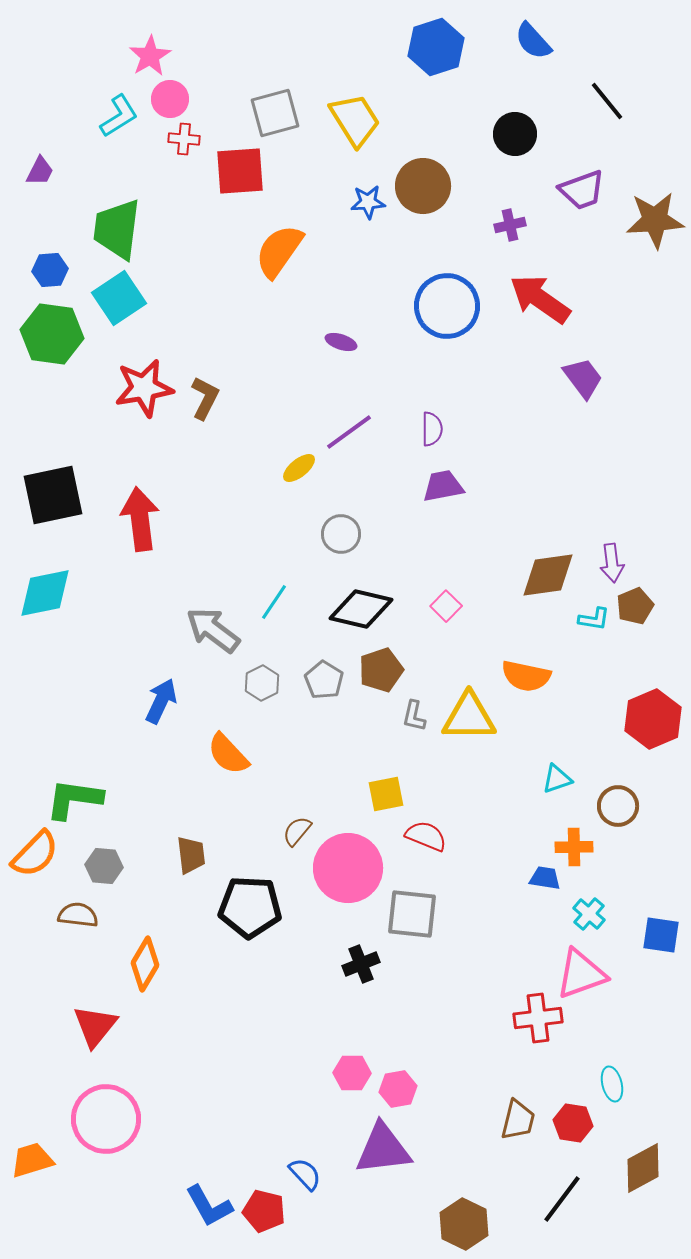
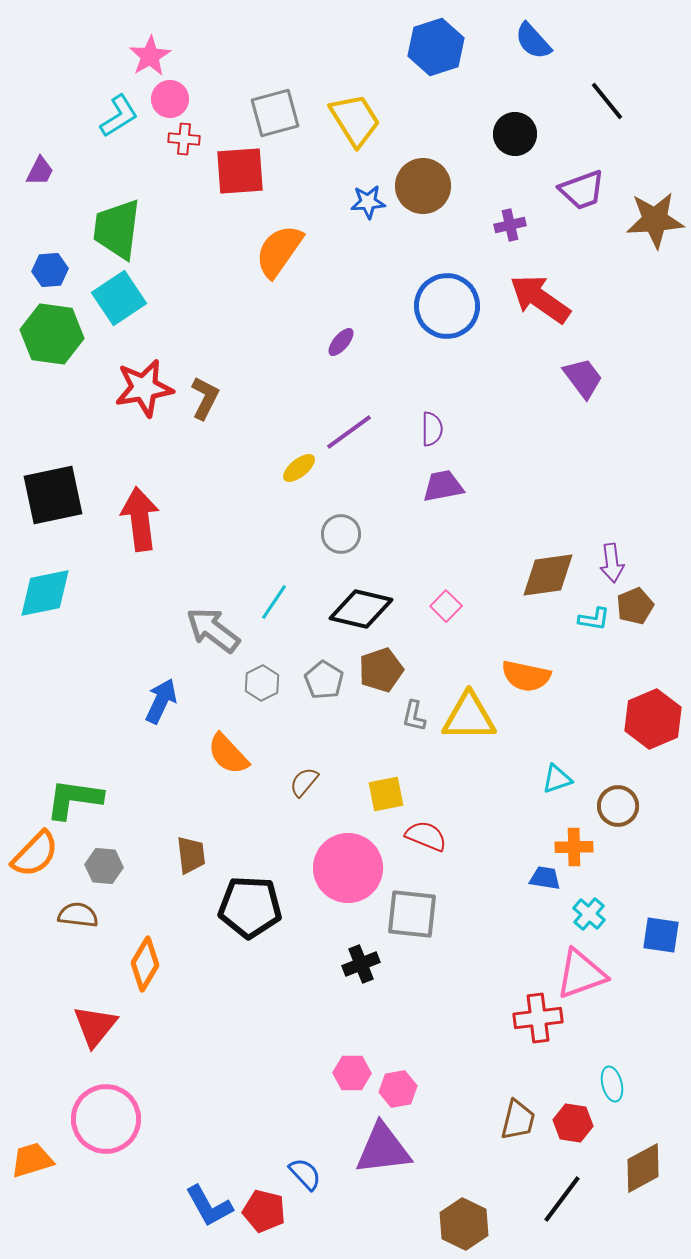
purple ellipse at (341, 342): rotated 68 degrees counterclockwise
brown semicircle at (297, 831): moved 7 px right, 49 px up
